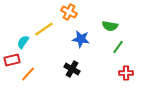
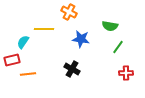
yellow line: rotated 36 degrees clockwise
orange line: rotated 42 degrees clockwise
